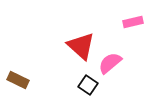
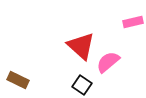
pink semicircle: moved 2 px left, 1 px up
black square: moved 6 px left
